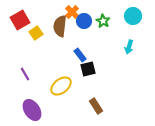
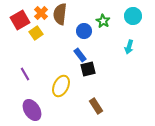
orange cross: moved 31 px left, 1 px down
blue circle: moved 10 px down
brown semicircle: moved 12 px up
yellow ellipse: rotated 25 degrees counterclockwise
